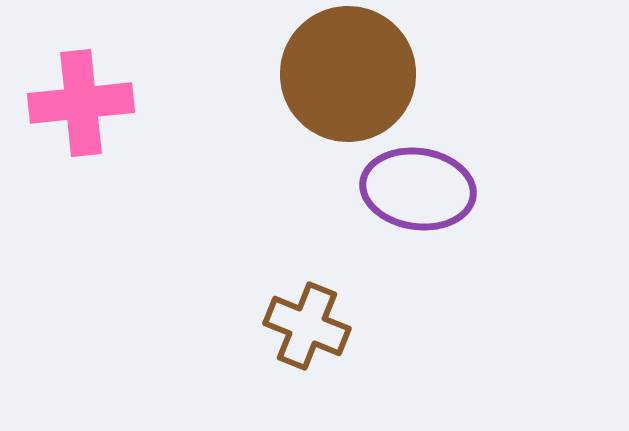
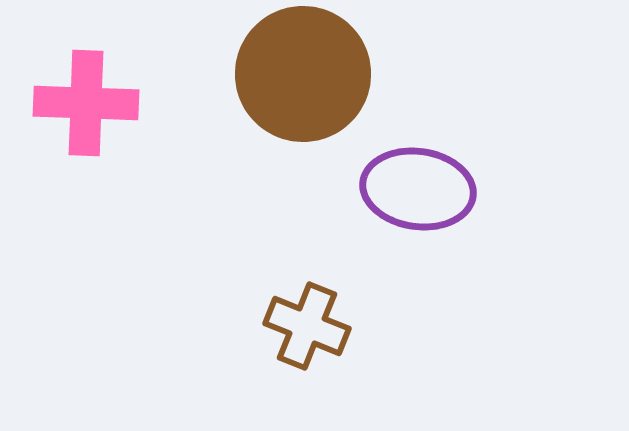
brown circle: moved 45 px left
pink cross: moved 5 px right; rotated 8 degrees clockwise
